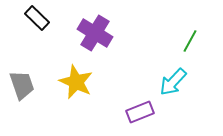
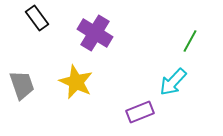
black rectangle: rotated 10 degrees clockwise
